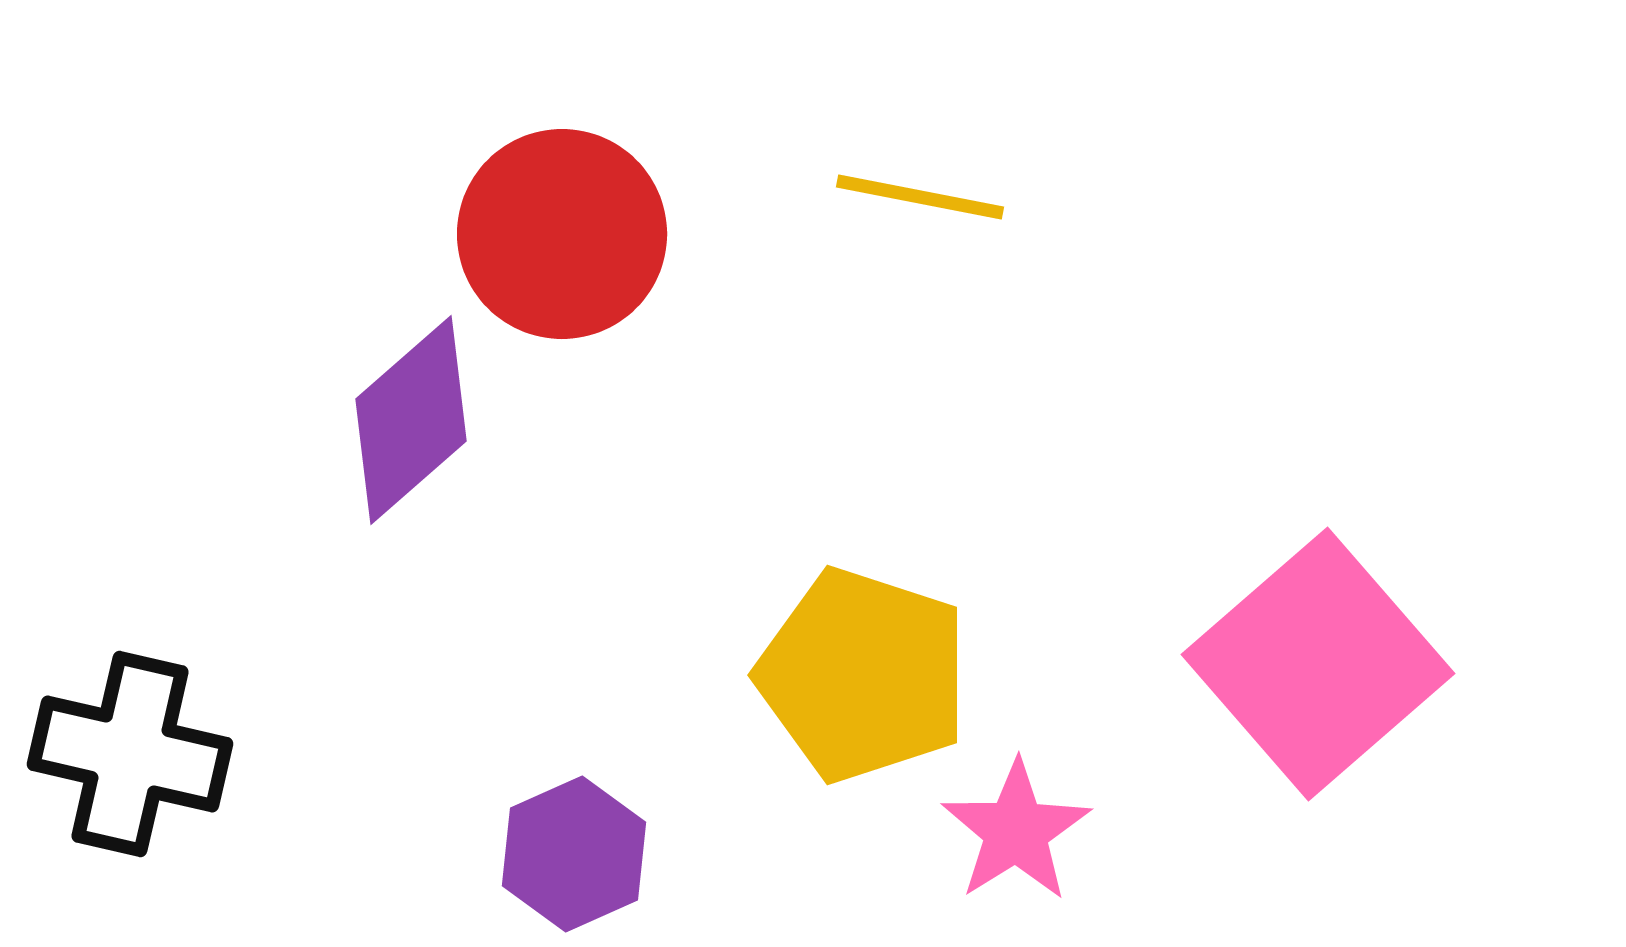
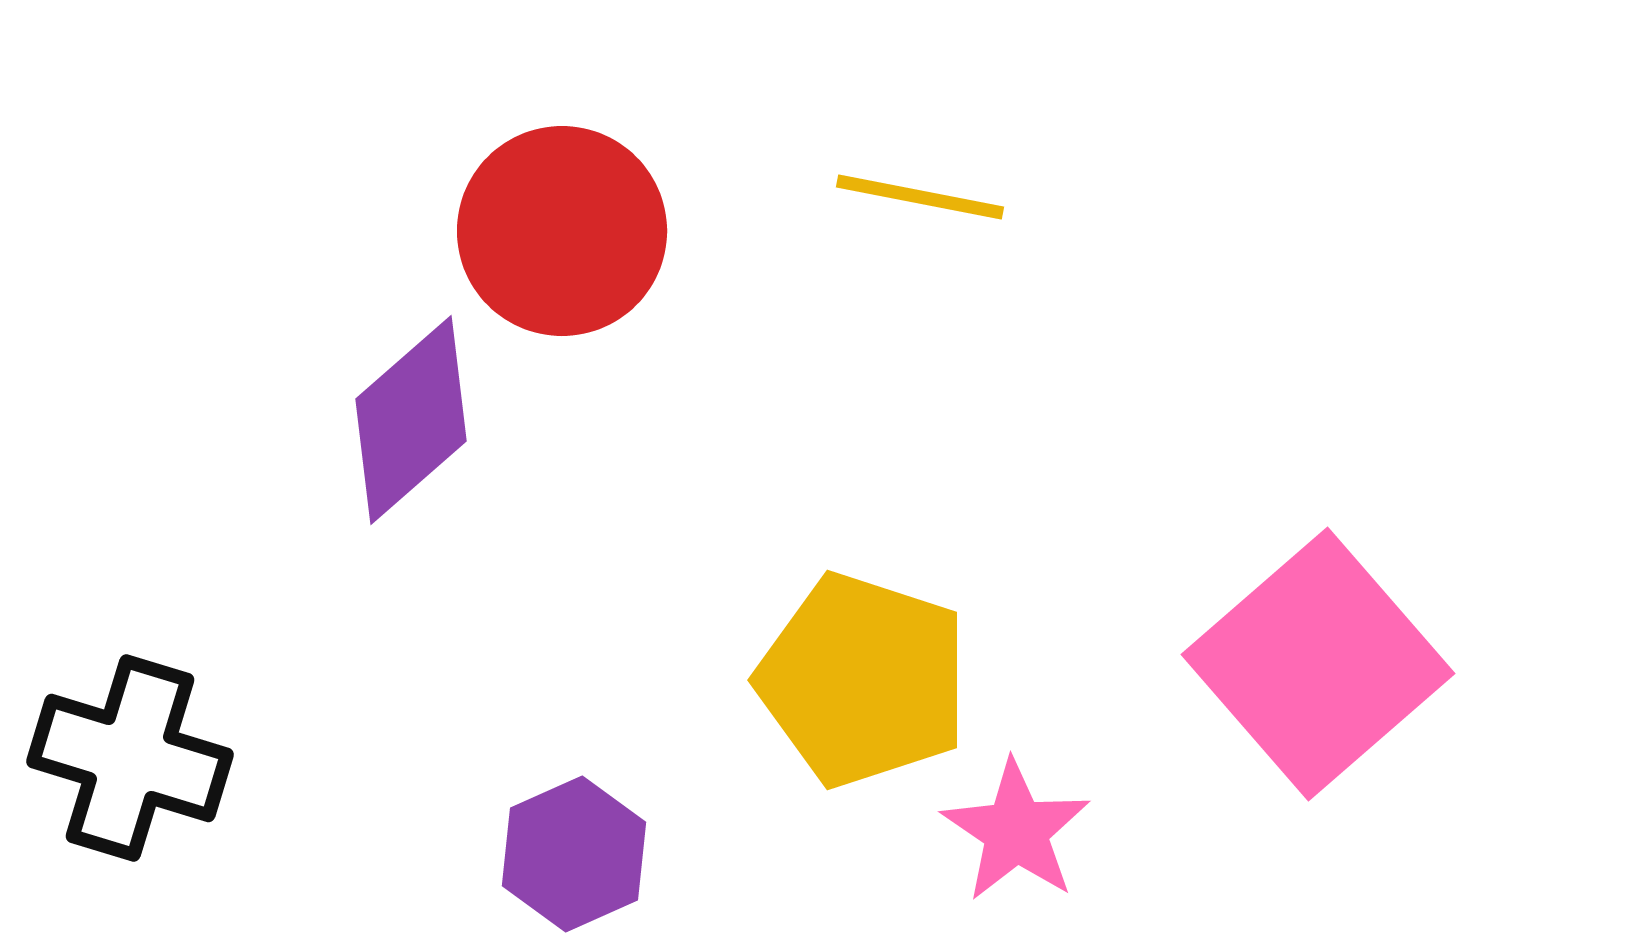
red circle: moved 3 px up
yellow pentagon: moved 5 px down
black cross: moved 4 px down; rotated 4 degrees clockwise
pink star: rotated 6 degrees counterclockwise
